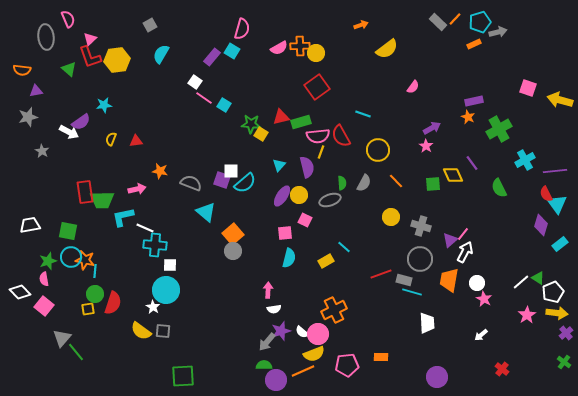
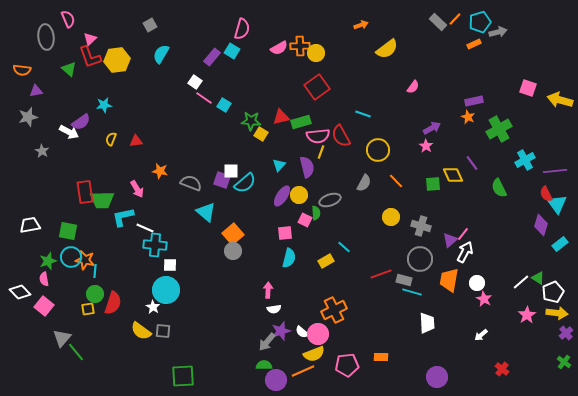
green star at (251, 124): moved 3 px up
green semicircle at (342, 183): moved 26 px left, 30 px down
pink arrow at (137, 189): rotated 72 degrees clockwise
